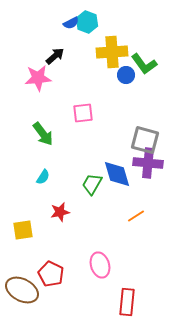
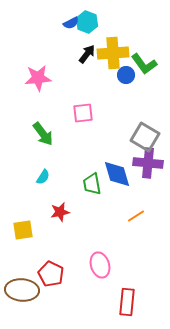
yellow cross: moved 1 px right, 1 px down
black arrow: moved 32 px right, 2 px up; rotated 12 degrees counterclockwise
gray square: moved 3 px up; rotated 16 degrees clockwise
green trapezoid: rotated 40 degrees counterclockwise
brown ellipse: rotated 24 degrees counterclockwise
